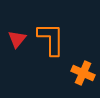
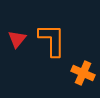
orange L-shape: moved 1 px right, 1 px down
